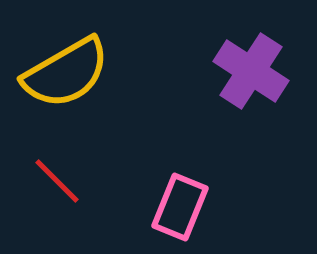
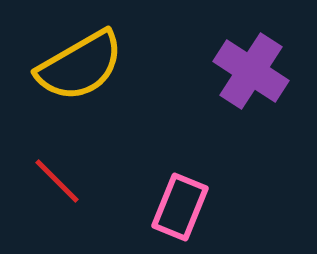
yellow semicircle: moved 14 px right, 7 px up
